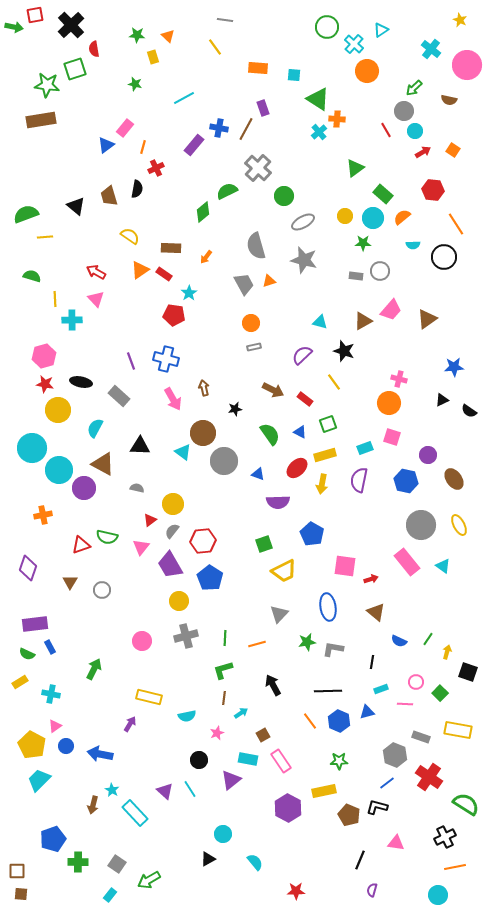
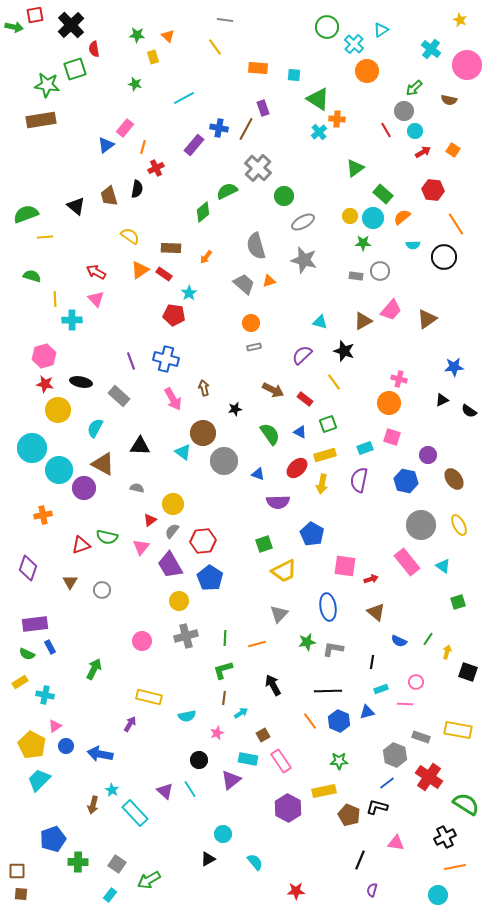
yellow circle at (345, 216): moved 5 px right
gray trapezoid at (244, 284): rotated 20 degrees counterclockwise
green square at (440, 693): moved 18 px right, 91 px up; rotated 28 degrees clockwise
cyan cross at (51, 694): moved 6 px left, 1 px down
